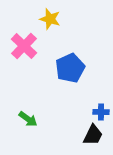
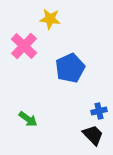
yellow star: rotated 10 degrees counterclockwise
blue cross: moved 2 px left, 1 px up; rotated 14 degrees counterclockwise
black trapezoid: rotated 70 degrees counterclockwise
